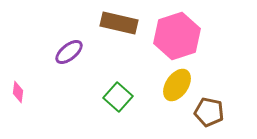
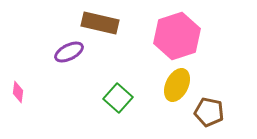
brown rectangle: moved 19 px left
purple ellipse: rotated 12 degrees clockwise
yellow ellipse: rotated 8 degrees counterclockwise
green square: moved 1 px down
